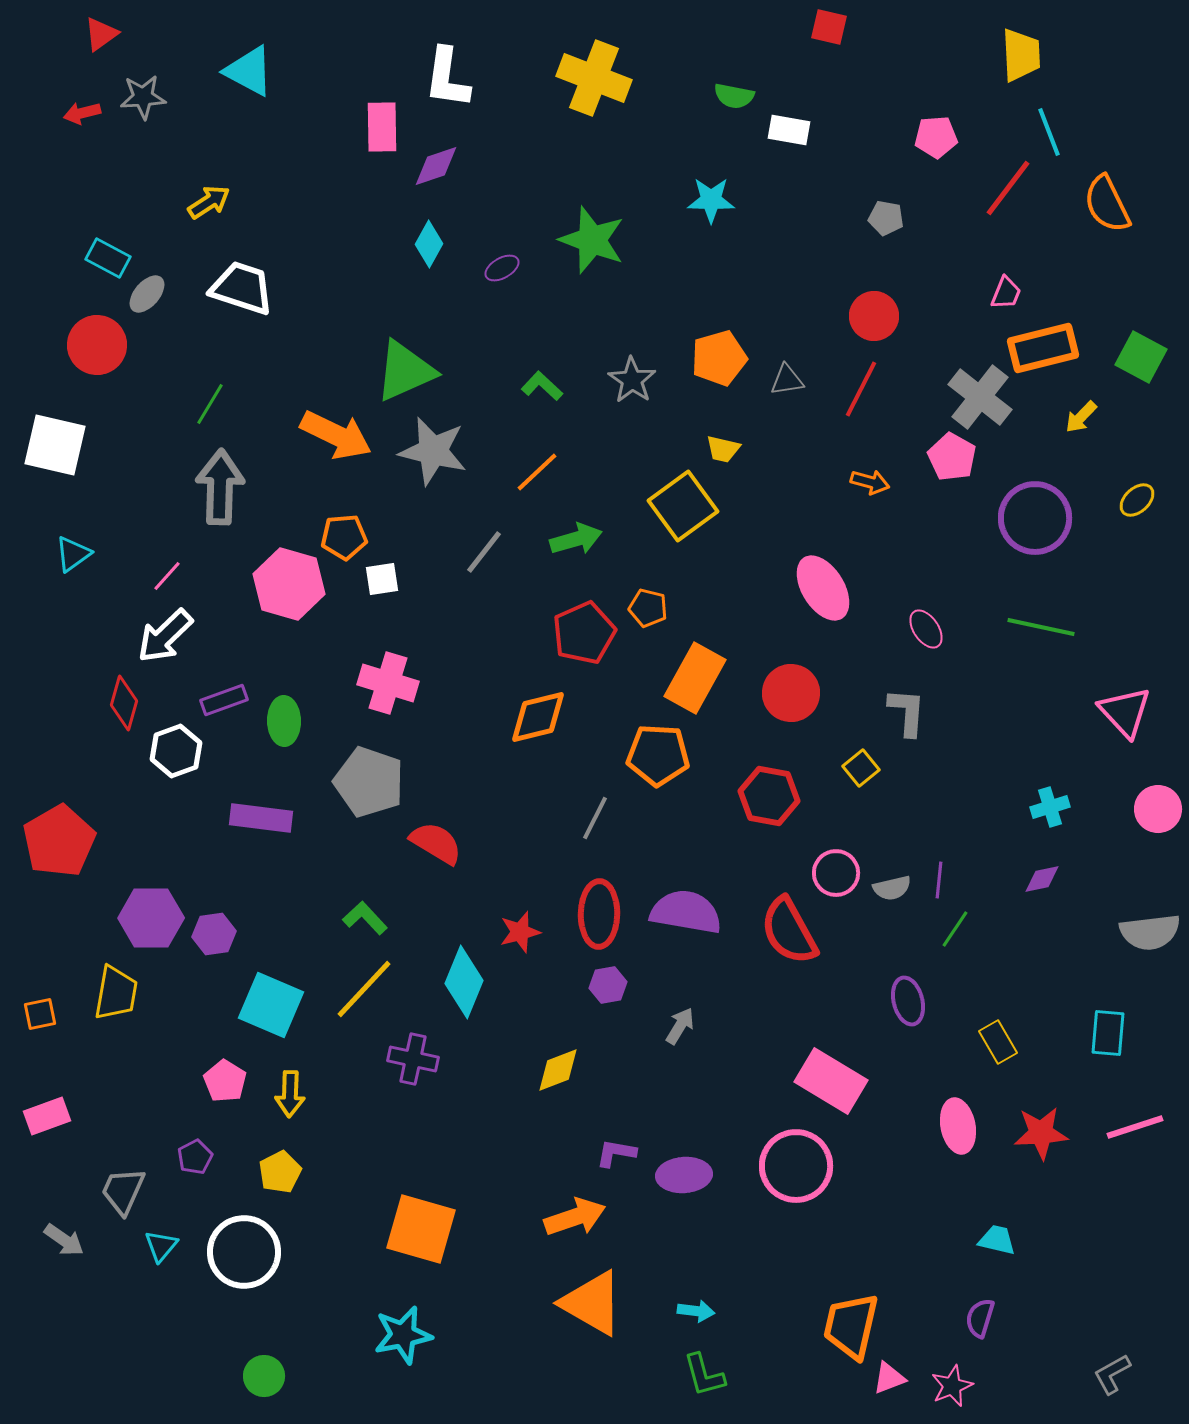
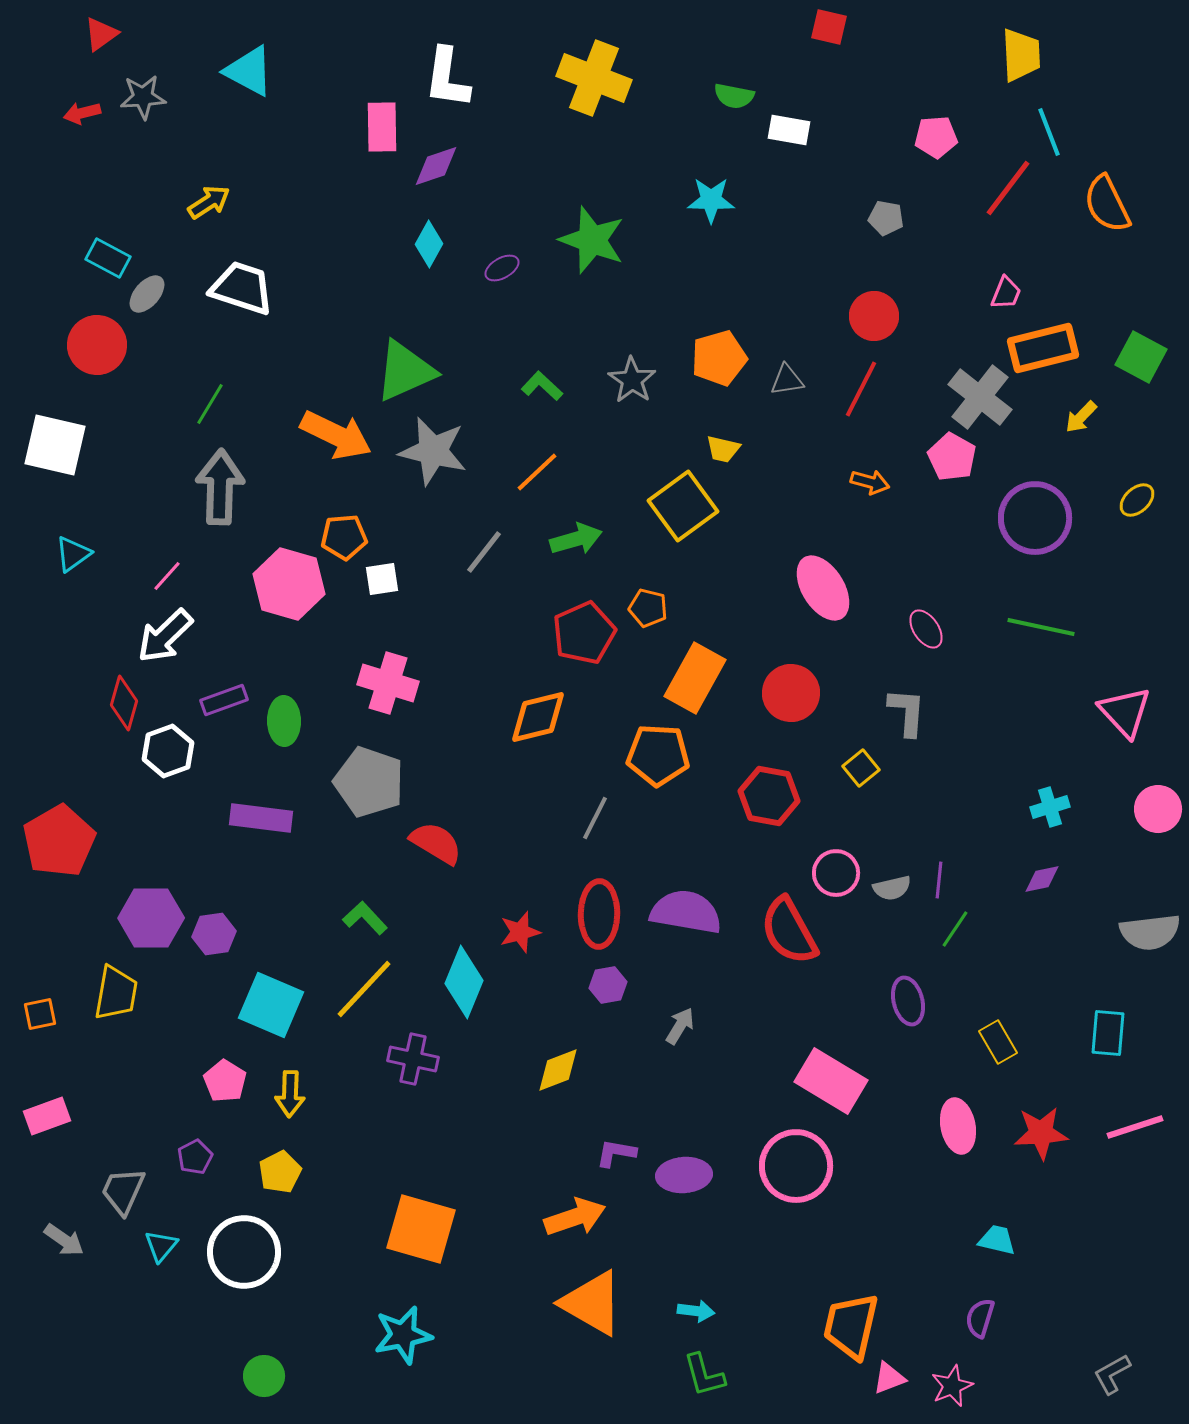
white hexagon at (176, 751): moved 8 px left
